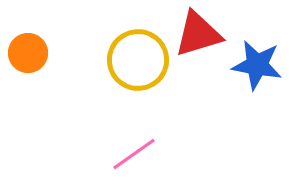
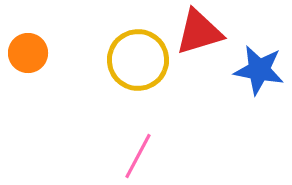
red triangle: moved 1 px right, 2 px up
blue star: moved 2 px right, 5 px down
pink line: moved 4 px right, 2 px down; rotated 27 degrees counterclockwise
